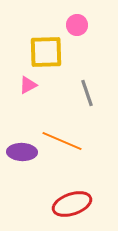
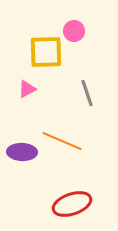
pink circle: moved 3 px left, 6 px down
pink triangle: moved 1 px left, 4 px down
